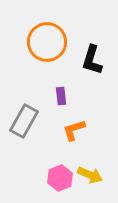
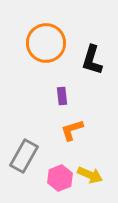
orange circle: moved 1 px left, 1 px down
purple rectangle: moved 1 px right
gray rectangle: moved 35 px down
orange L-shape: moved 2 px left
